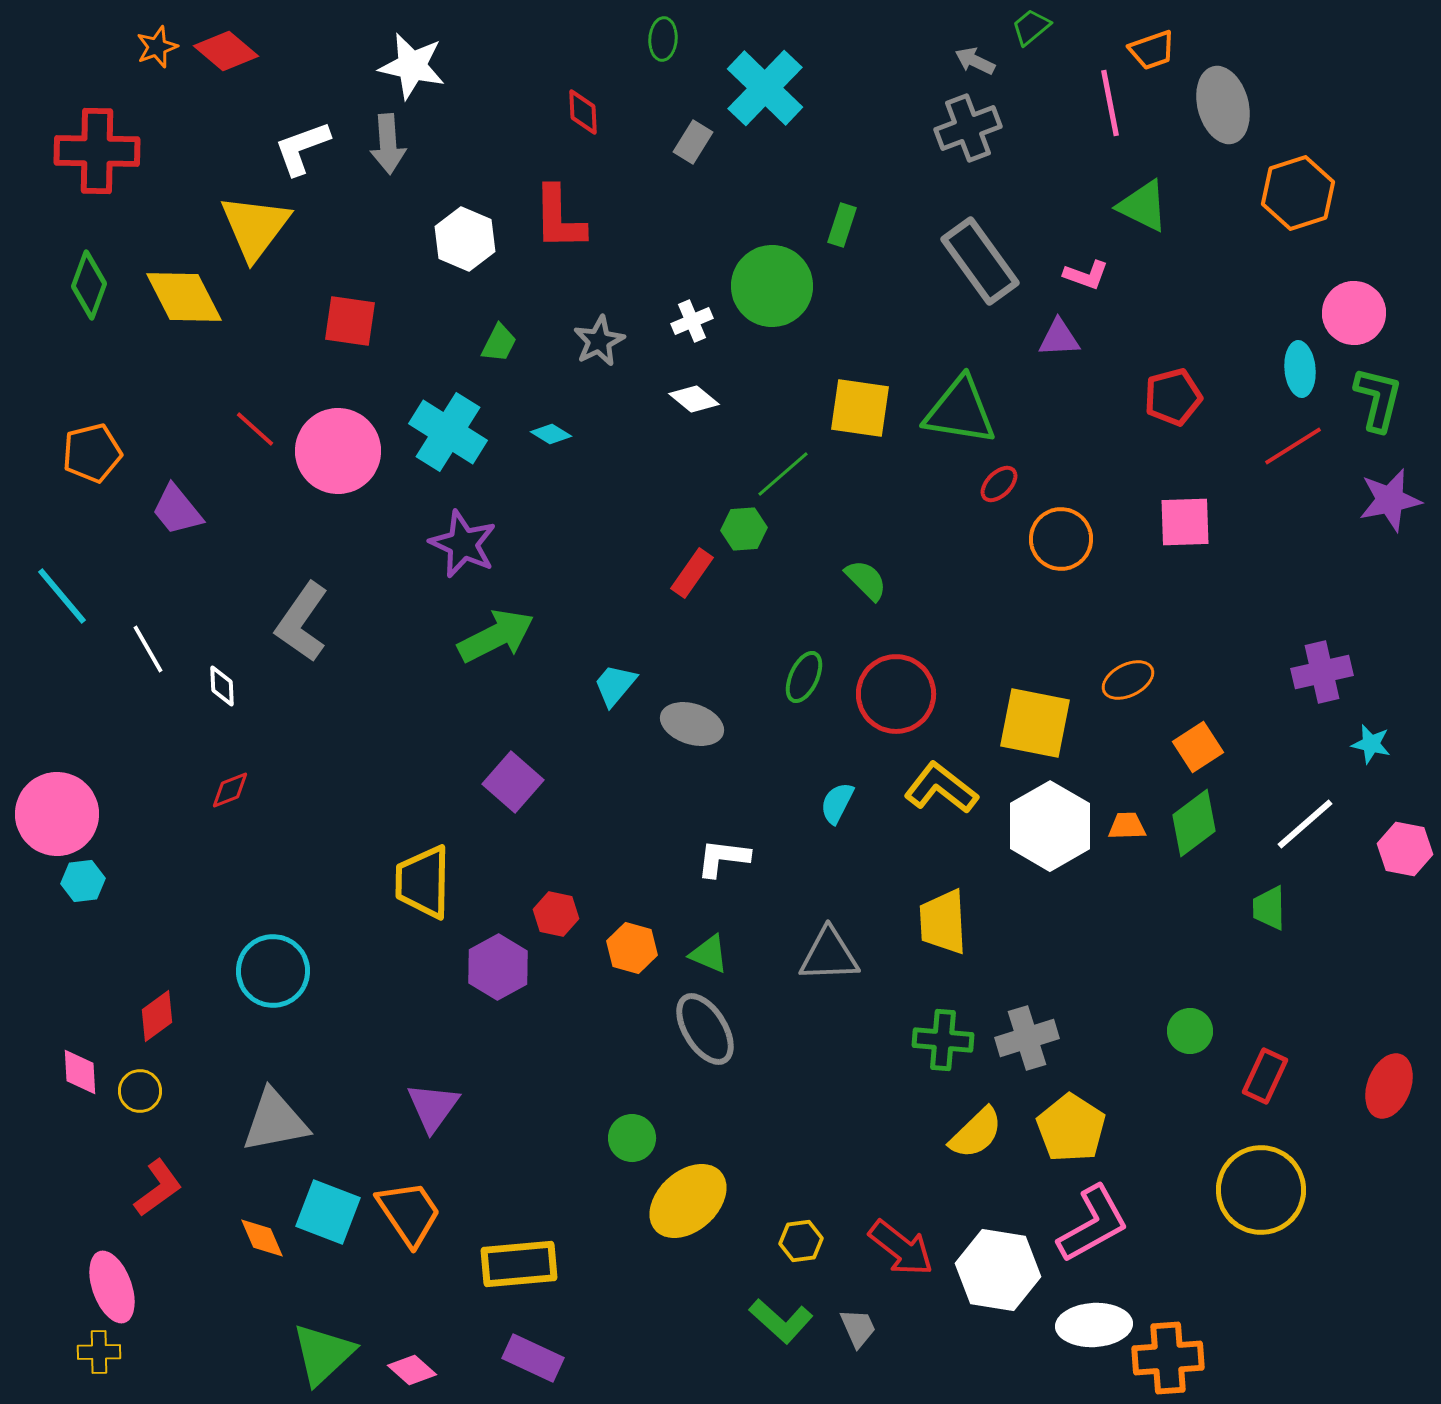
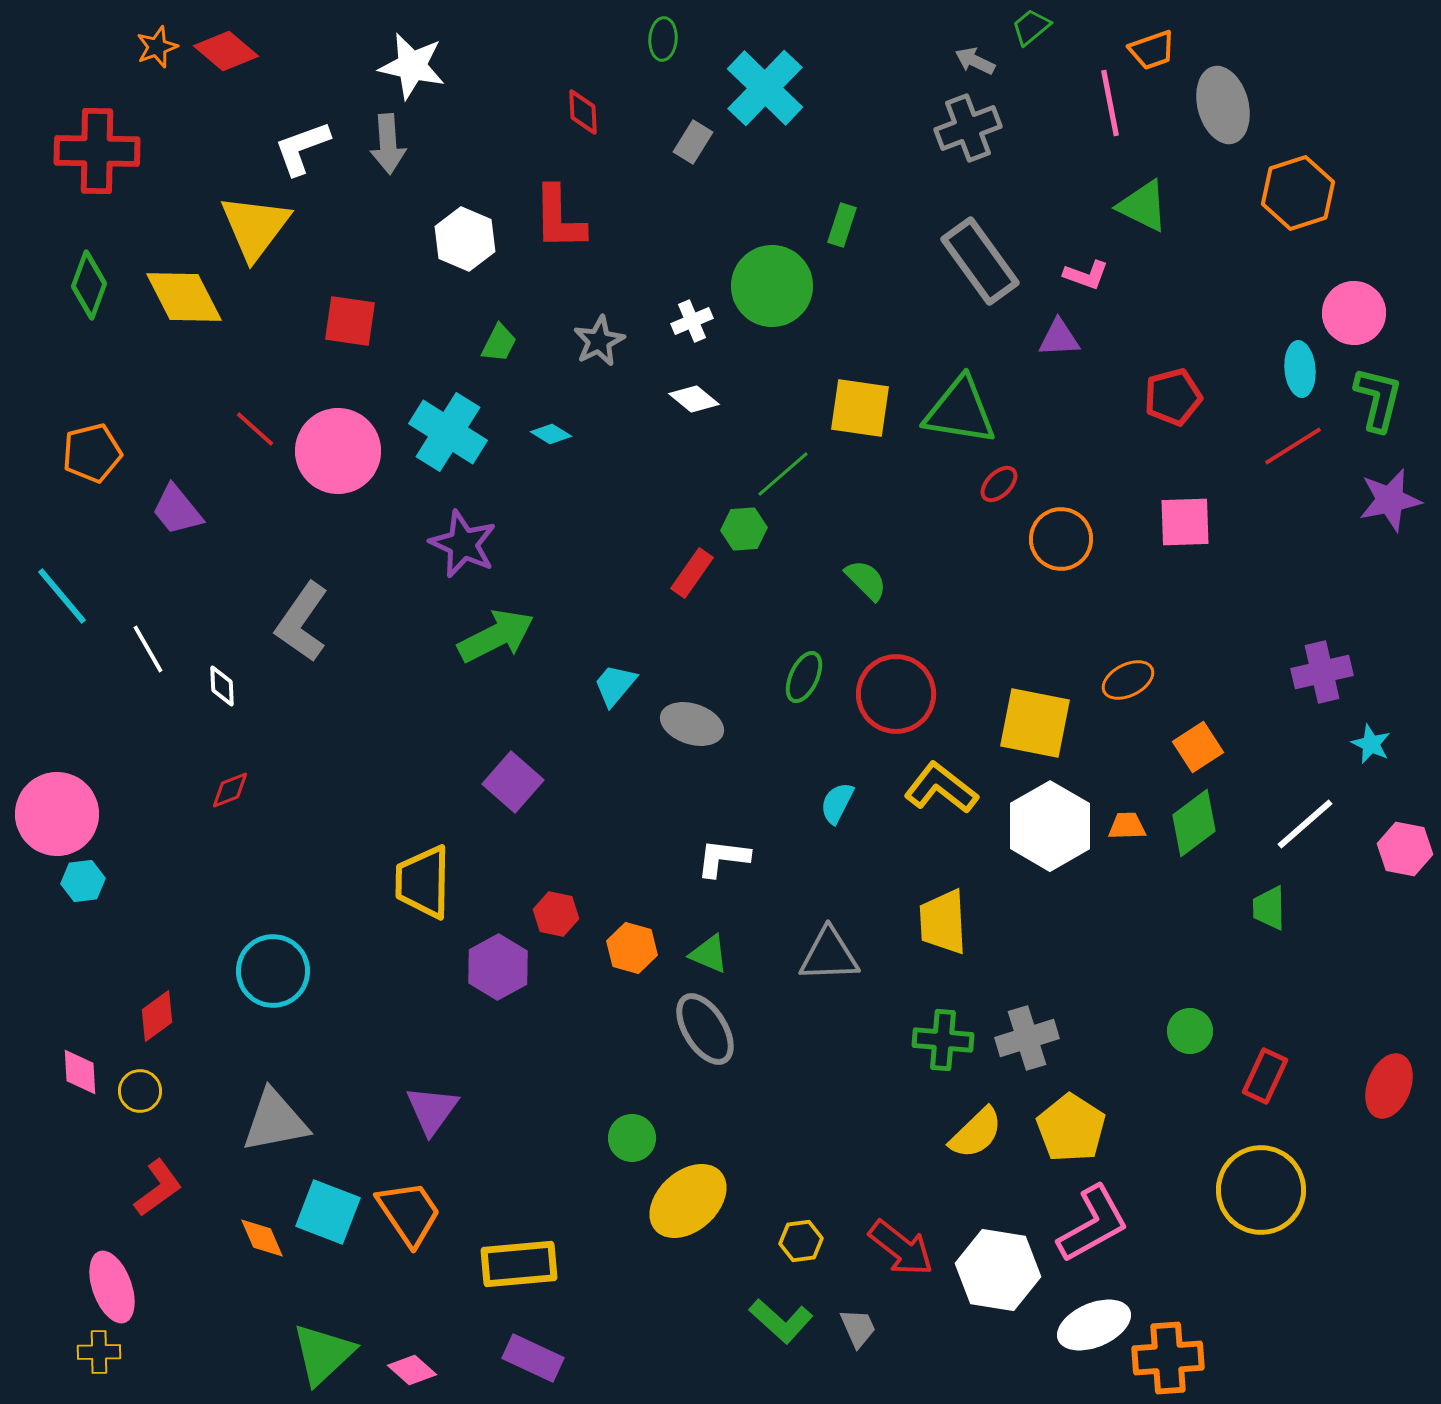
cyan star at (1371, 744): rotated 12 degrees clockwise
purple triangle at (433, 1107): moved 1 px left, 3 px down
white ellipse at (1094, 1325): rotated 20 degrees counterclockwise
